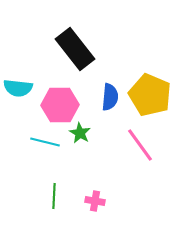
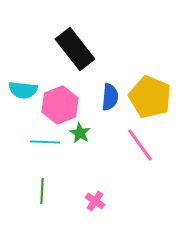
cyan semicircle: moved 5 px right, 2 px down
yellow pentagon: moved 2 px down
pink hexagon: rotated 21 degrees counterclockwise
cyan line: rotated 12 degrees counterclockwise
green line: moved 12 px left, 5 px up
pink cross: rotated 24 degrees clockwise
